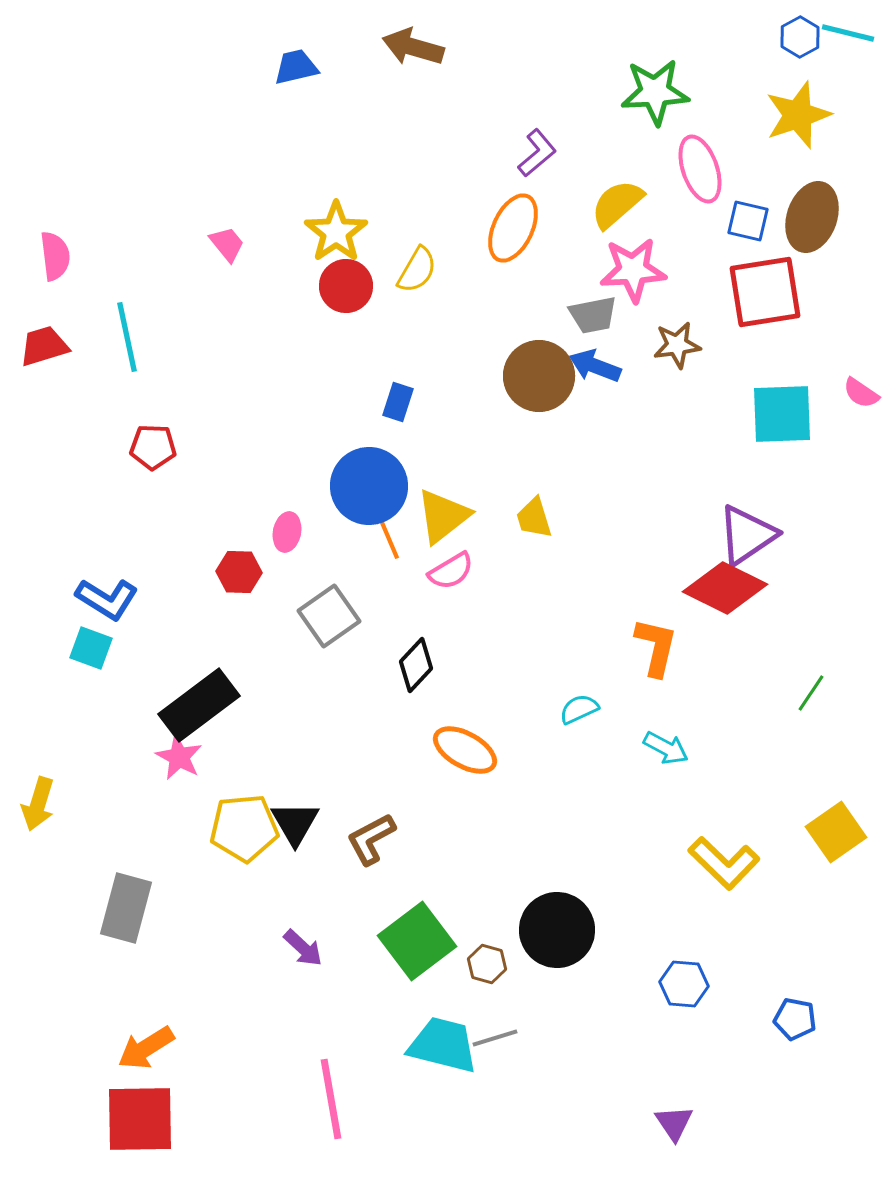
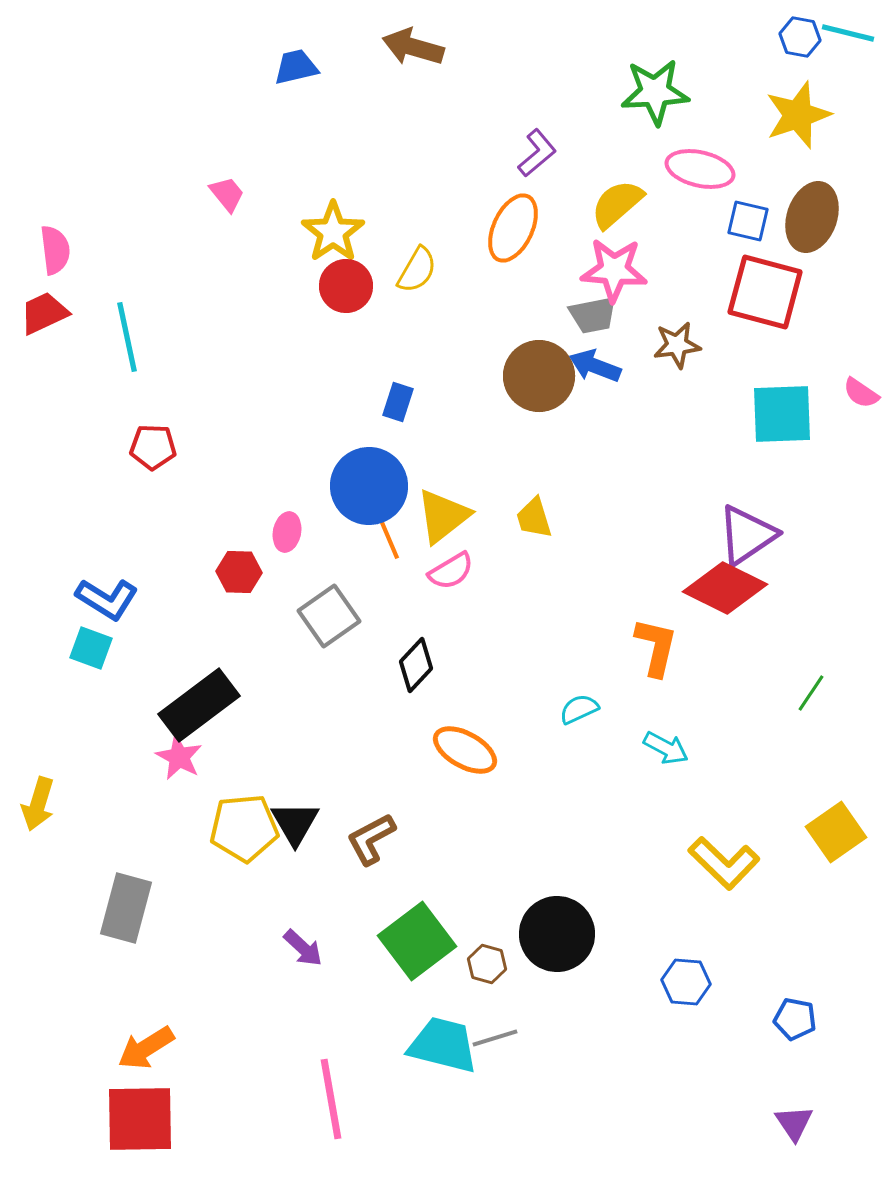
blue hexagon at (800, 37): rotated 21 degrees counterclockwise
pink ellipse at (700, 169): rotated 58 degrees counterclockwise
yellow star at (336, 232): moved 3 px left
pink trapezoid at (227, 244): moved 50 px up
pink semicircle at (55, 256): moved 6 px up
pink star at (633, 270): moved 19 px left; rotated 8 degrees clockwise
red square at (765, 292): rotated 24 degrees clockwise
red trapezoid at (44, 346): moved 33 px up; rotated 8 degrees counterclockwise
black circle at (557, 930): moved 4 px down
blue hexagon at (684, 984): moved 2 px right, 2 px up
purple triangle at (674, 1123): moved 120 px right
